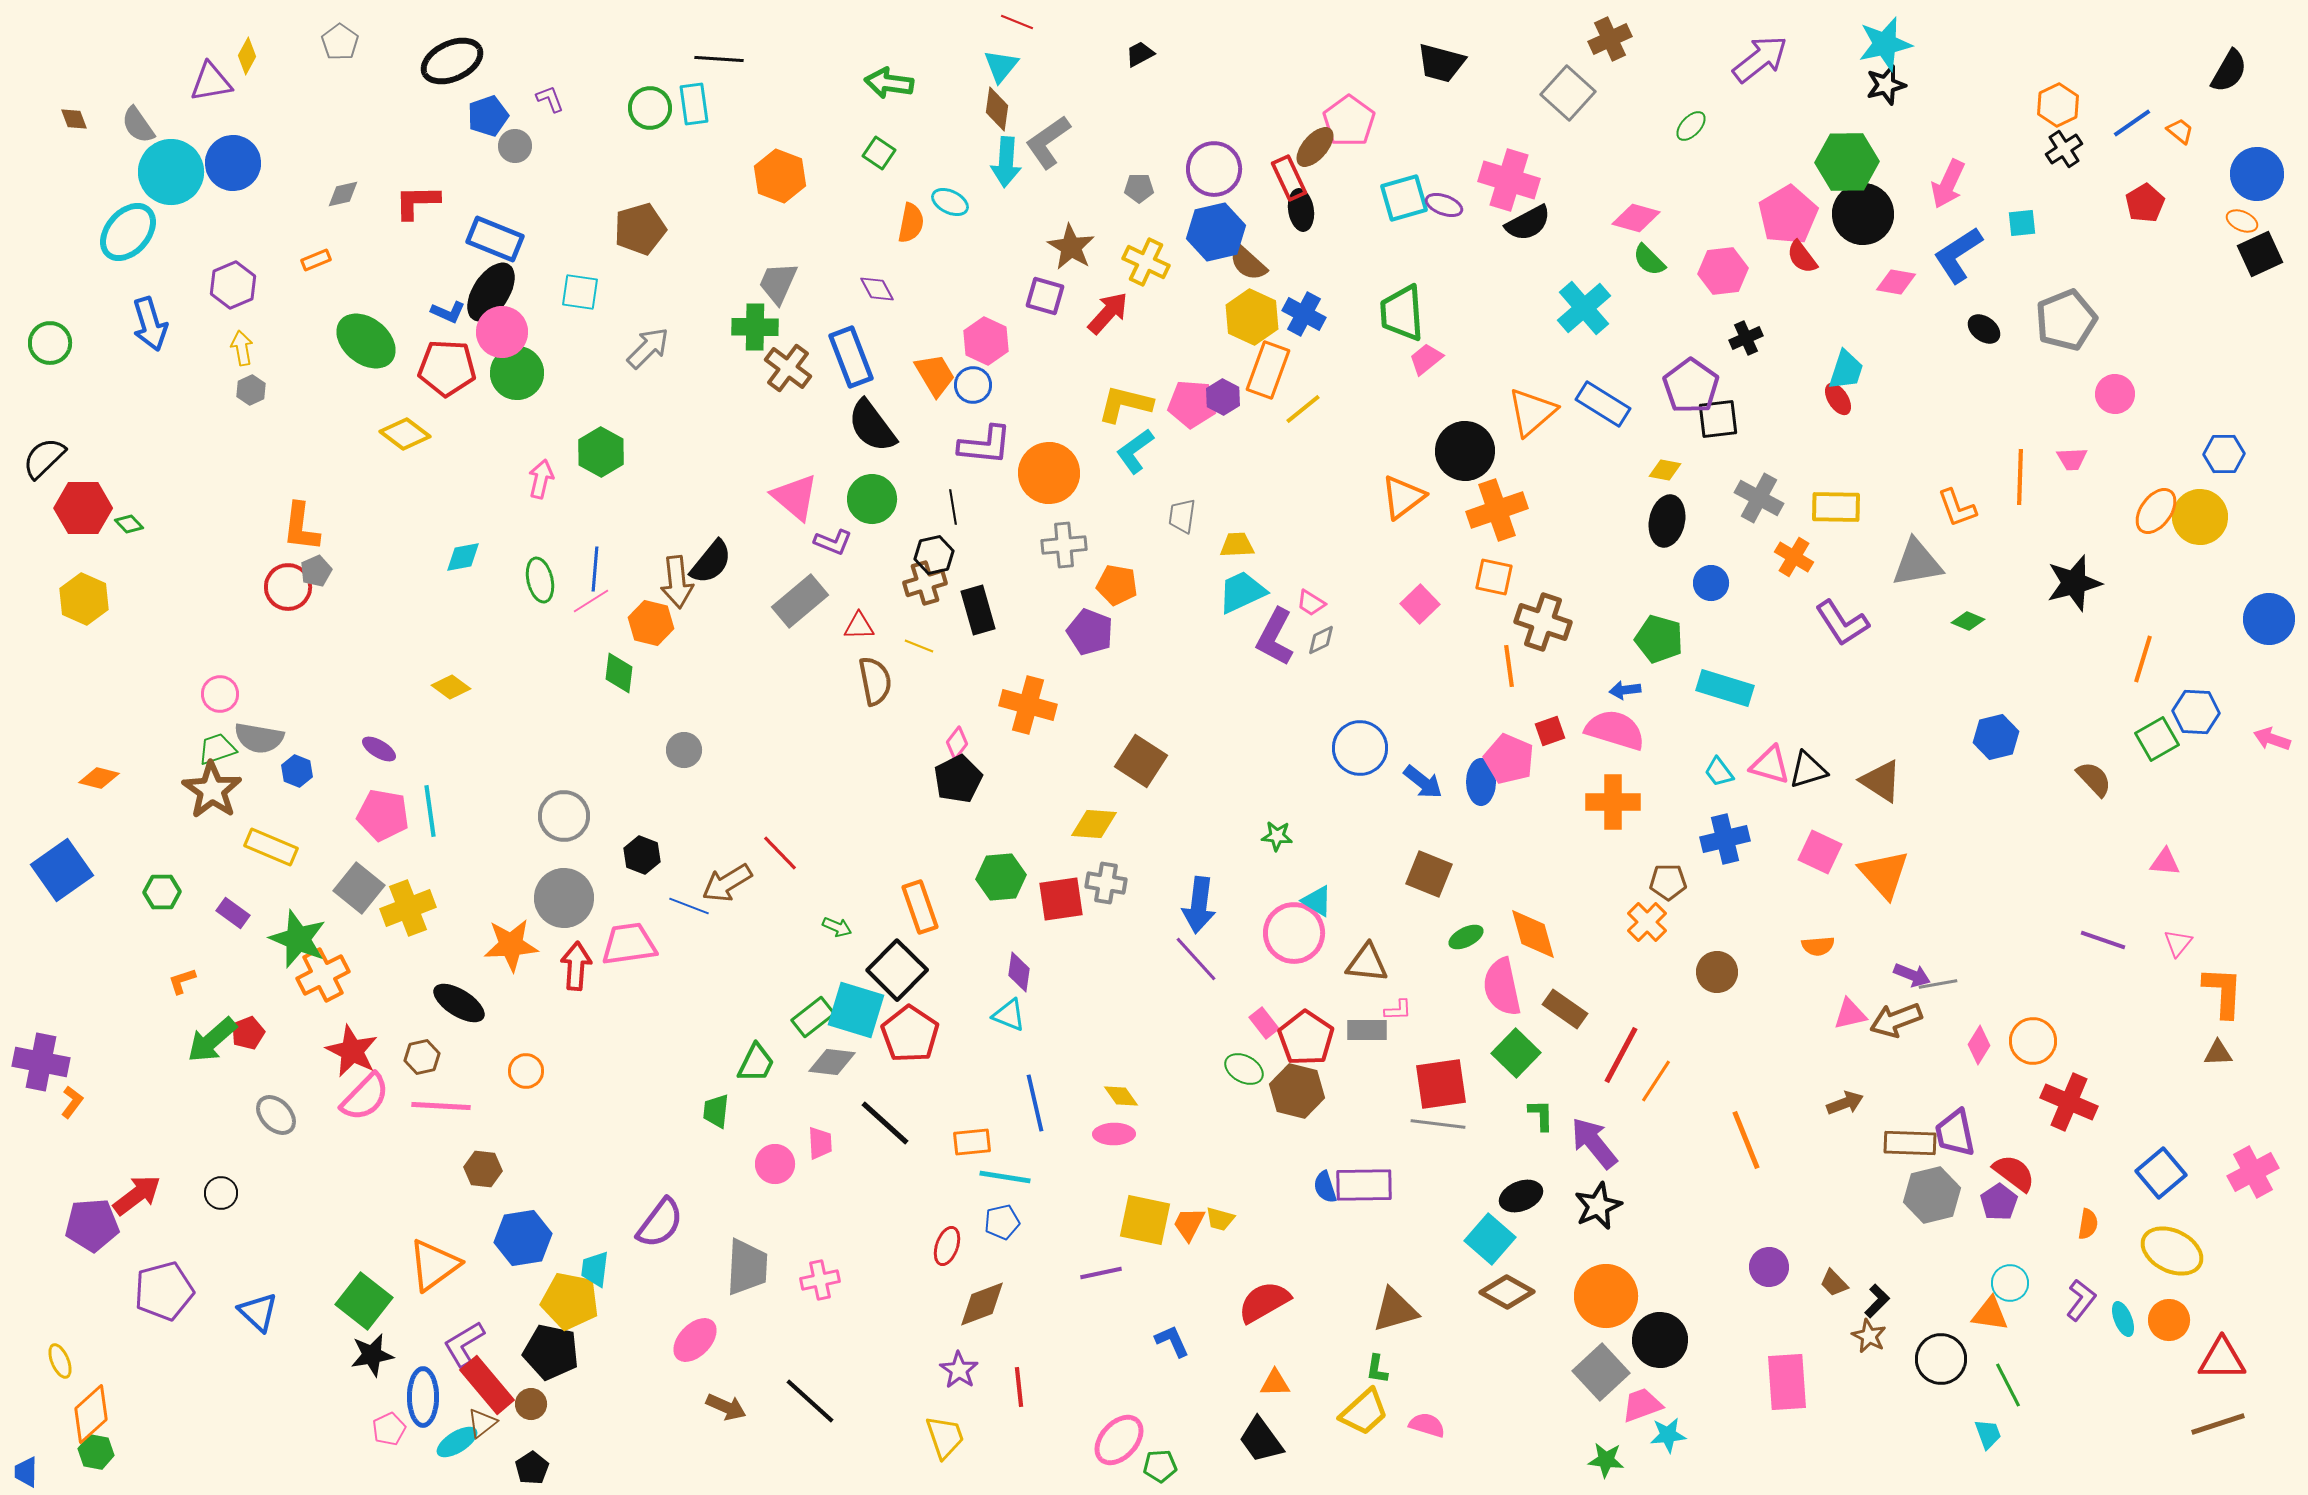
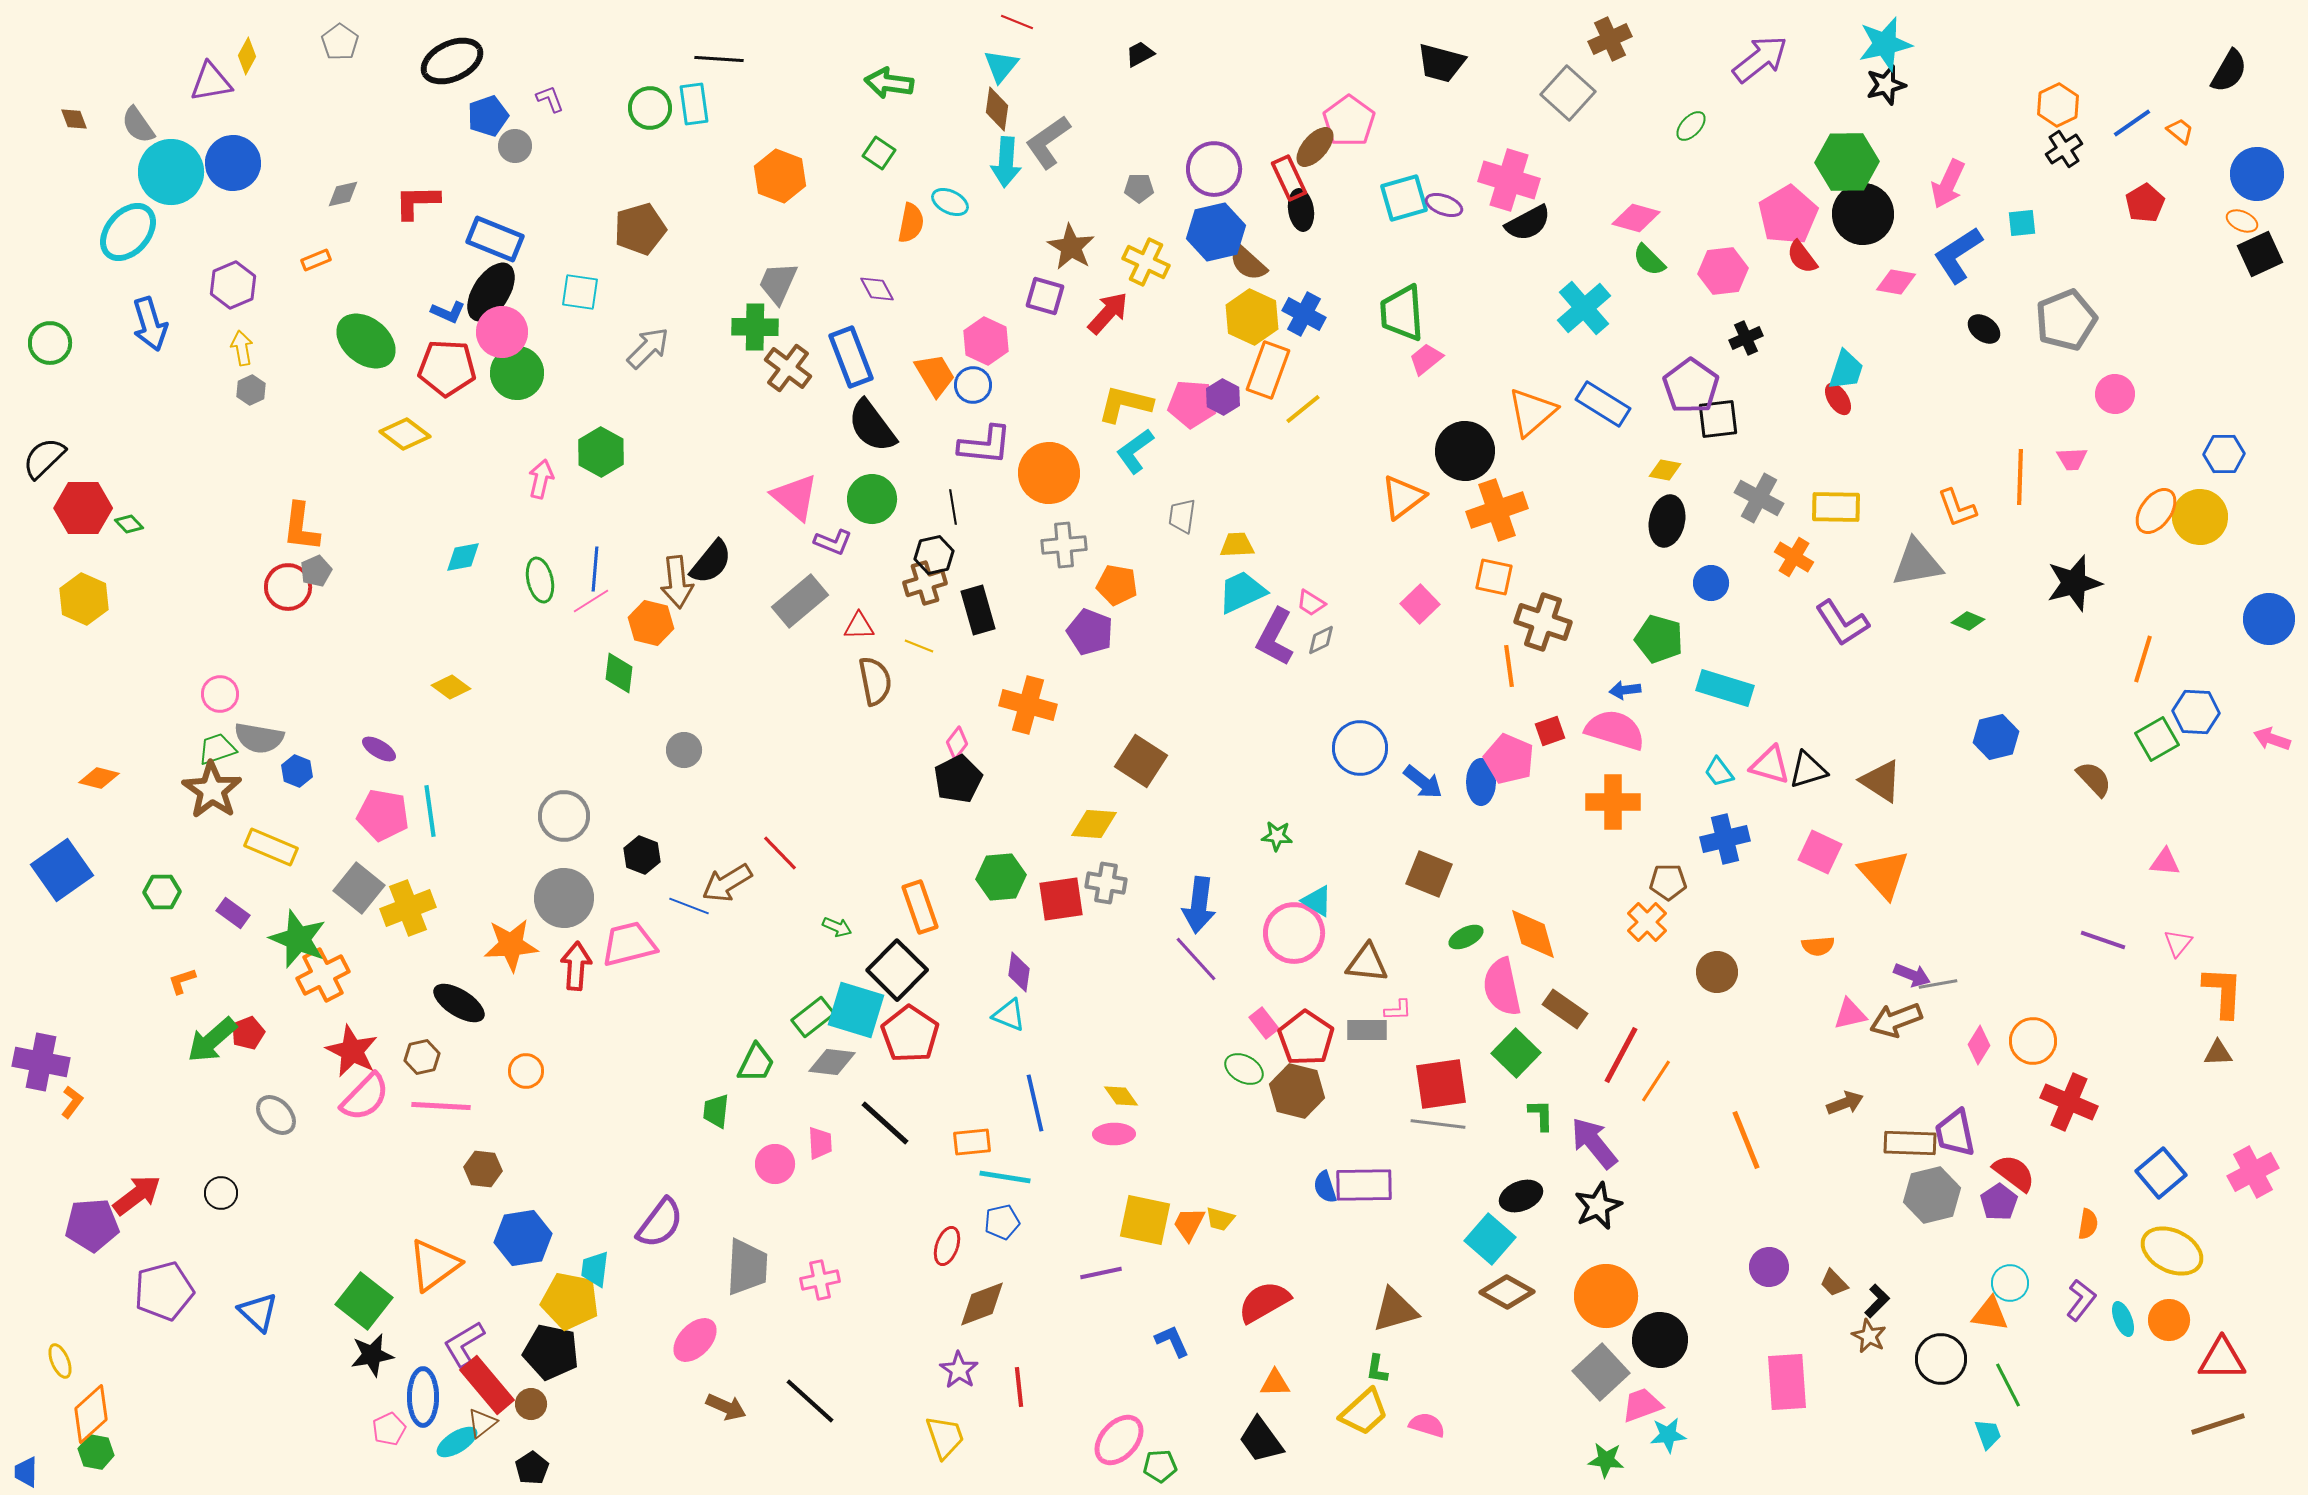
pink trapezoid at (629, 944): rotated 6 degrees counterclockwise
